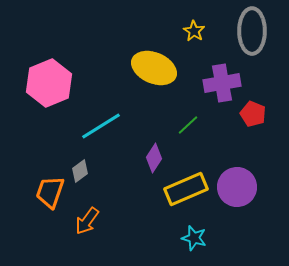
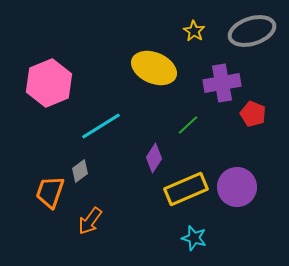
gray ellipse: rotated 72 degrees clockwise
orange arrow: moved 3 px right
